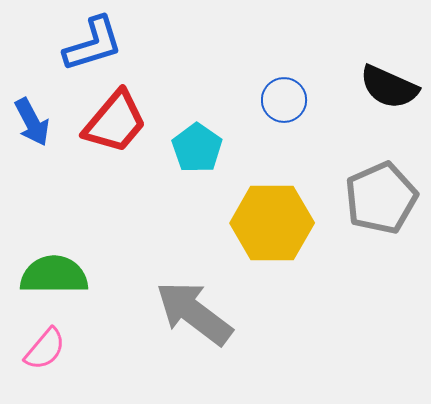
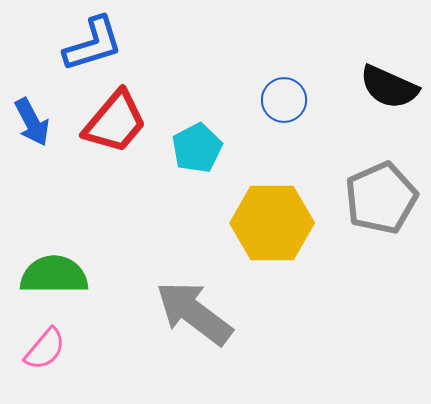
cyan pentagon: rotated 9 degrees clockwise
